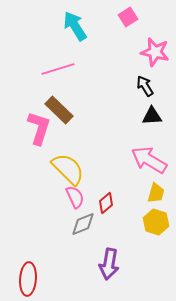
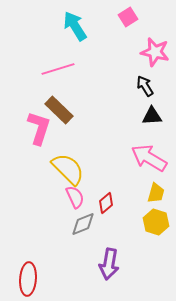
pink arrow: moved 2 px up
